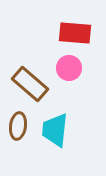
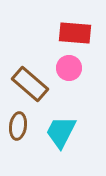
cyan trapezoid: moved 6 px right, 2 px down; rotated 21 degrees clockwise
